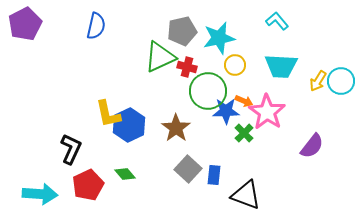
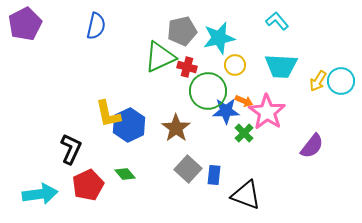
cyan arrow: rotated 12 degrees counterclockwise
